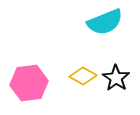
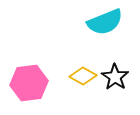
black star: moved 1 px left, 1 px up
